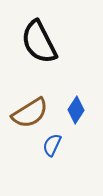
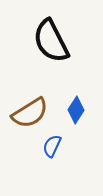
black semicircle: moved 12 px right, 1 px up
blue semicircle: moved 1 px down
